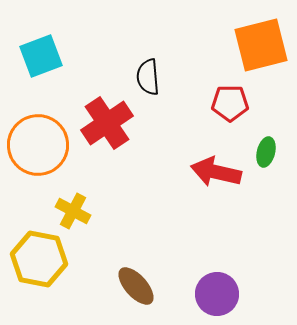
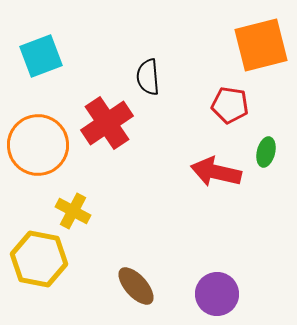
red pentagon: moved 2 px down; rotated 9 degrees clockwise
